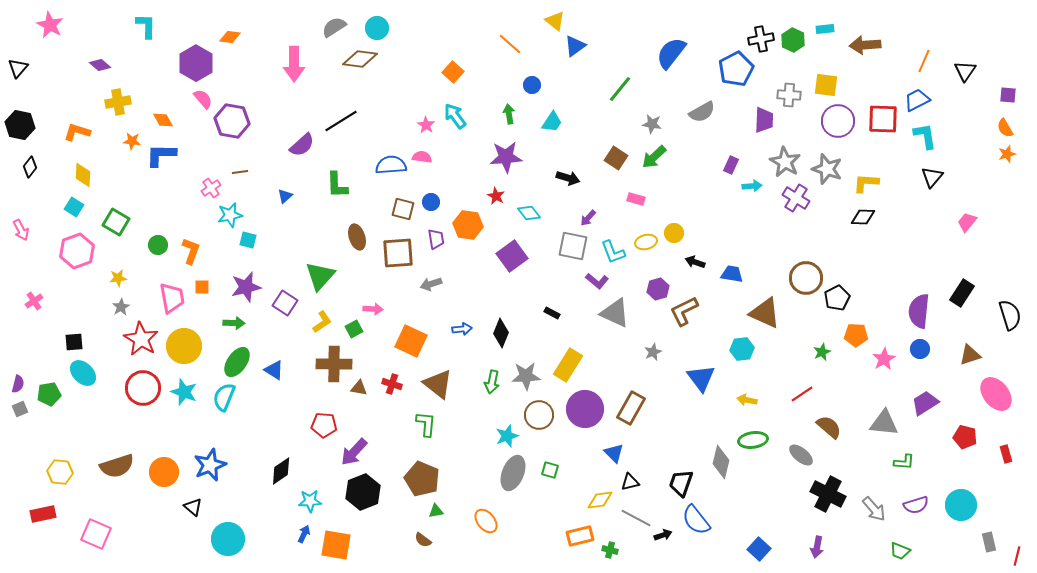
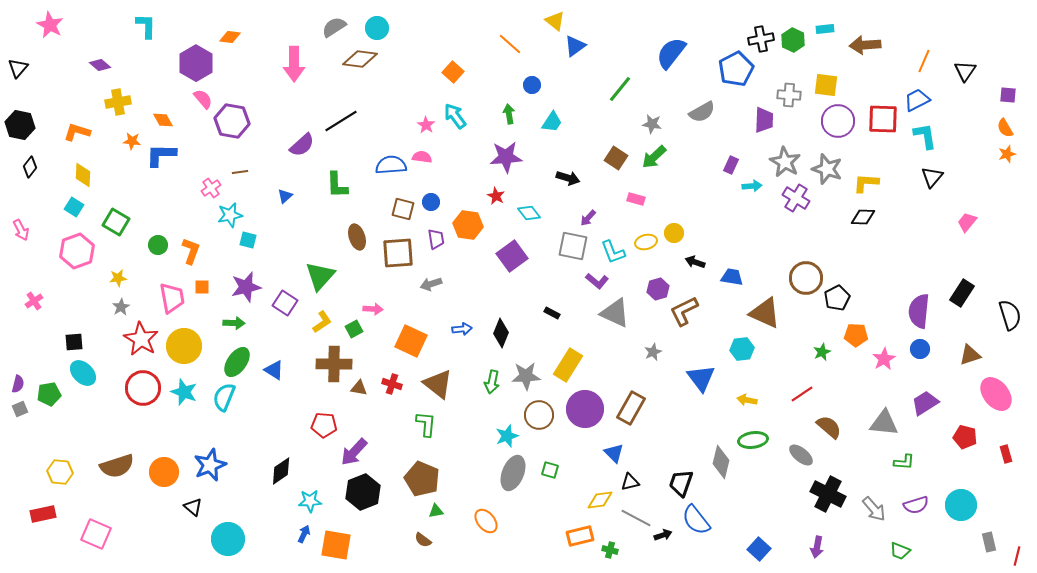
blue trapezoid at (732, 274): moved 3 px down
